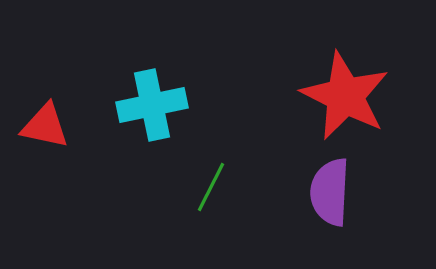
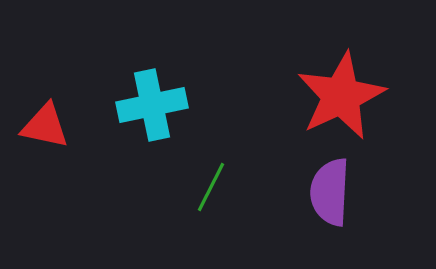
red star: moved 4 px left; rotated 20 degrees clockwise
